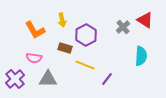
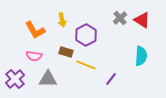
red triangle: moved 3 px left
gray cross: moved 3 px left, 9 px up
brown rectangle: moved 1 px right, 4 px down
pink semicircle: moved 2 px up
yellow line: moved 1 px right
purple line: moved 4 px right
